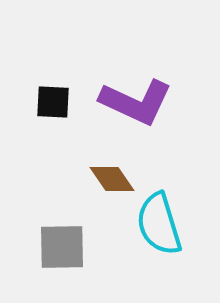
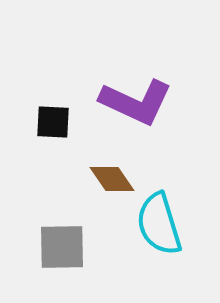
black square: moved 20 px down
